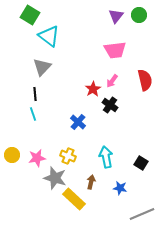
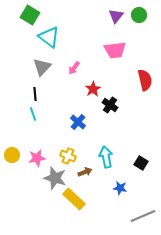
cyan triangle: moved 1 px down
pink arrow: moved 38 px left, 13 px up
brown arrow: moved 6 px left, 10 px up; rotated 56 degrees clockwise
gray line: moved 1 px right, 2 px down
